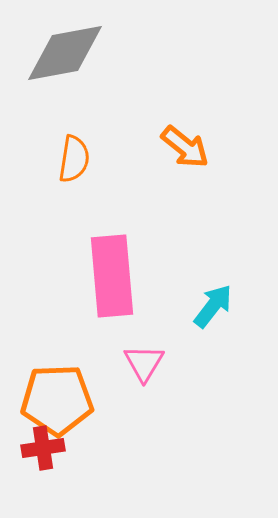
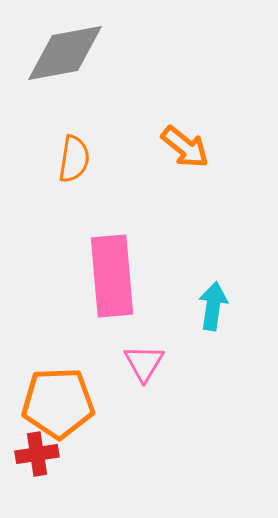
cyan arrow: rotated 30 degrees counterclockwise
orange pentagon: moved 1 px right, 3 px down
red cross: moved 6 px left, 6 px down
